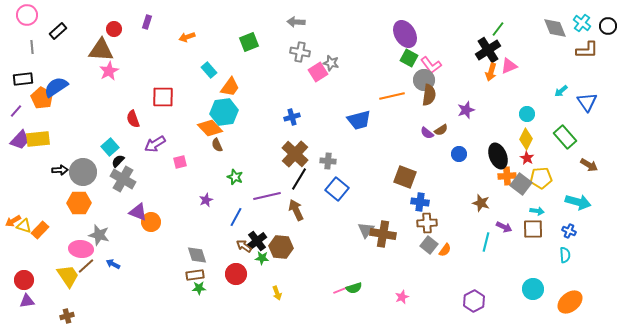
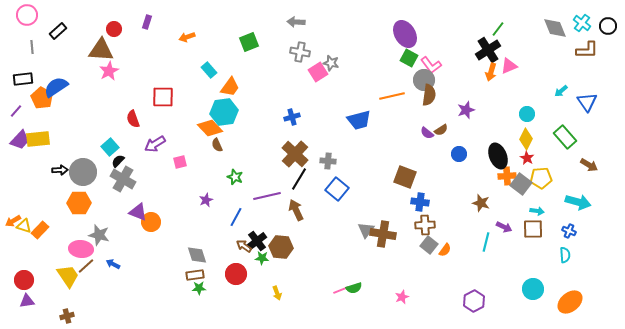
brown cross at (427, 223): moved 2 px left, 2 px down
